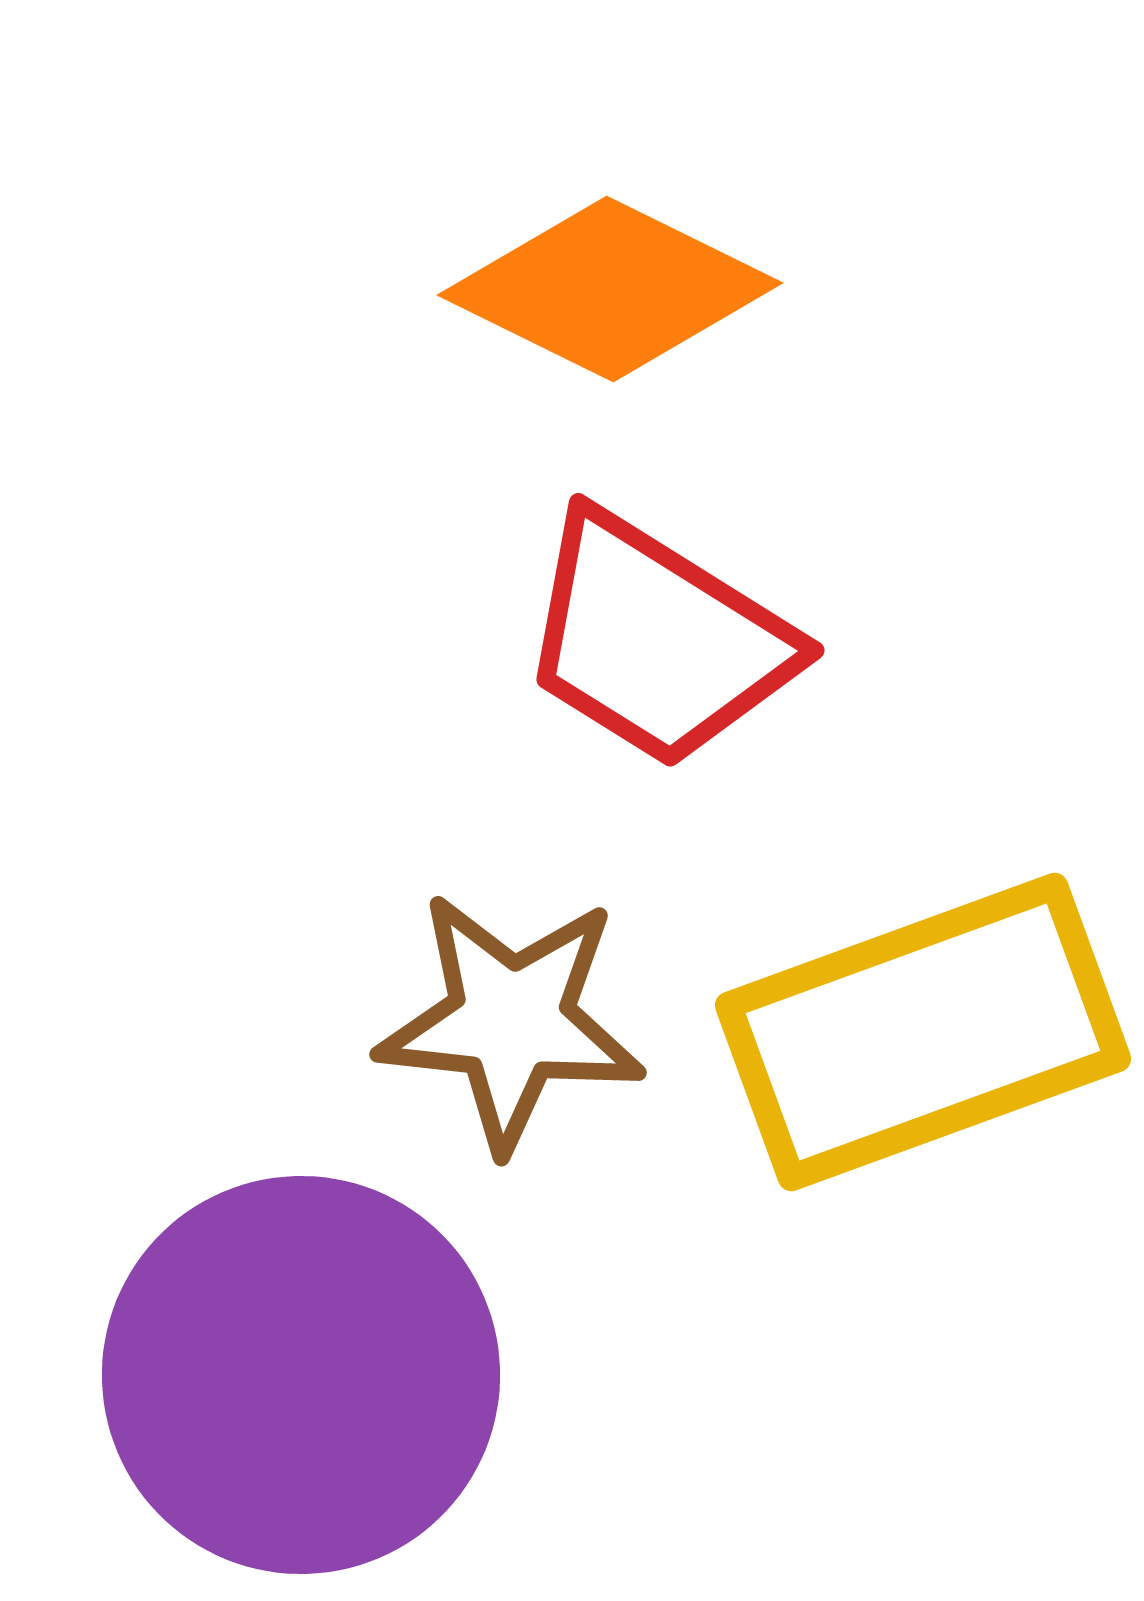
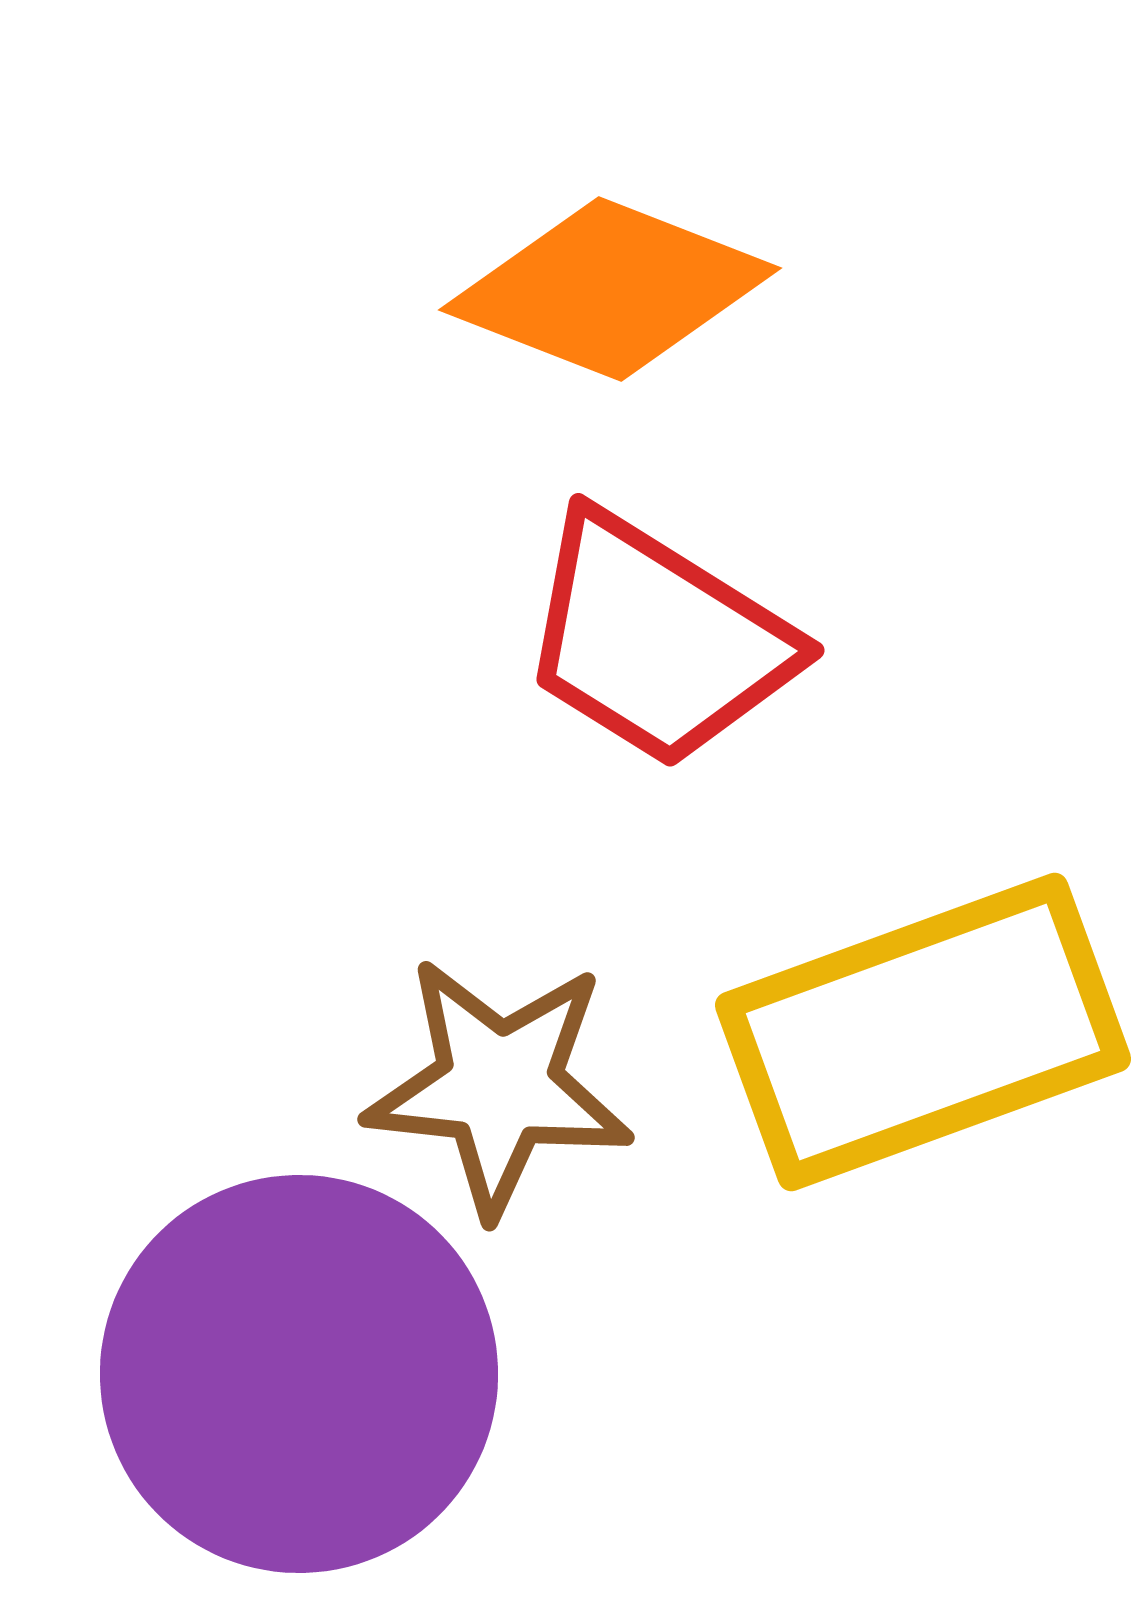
orange diamond: rotated 5 degrees counterclockwise
brown star: moved 12 px left, 65 px down
purple circle: moved 2 px left, 1 px up
